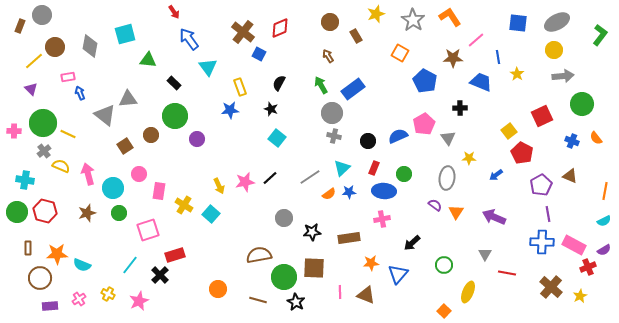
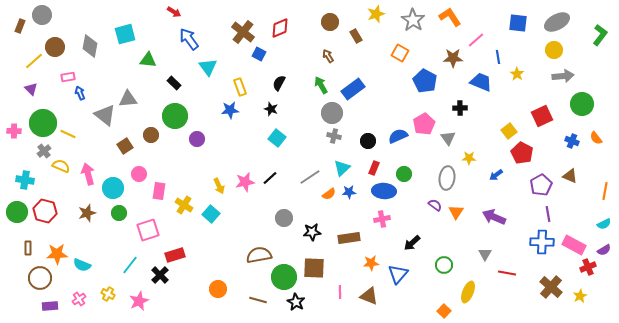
red arrow at (174, 12): rotated 24 degrees counterclockwise
cyan semicircle at (604, 221): moved 3 px down
brown triangle at (366, 295): moved 3 px right, 1 px down
